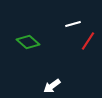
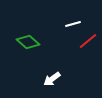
red line: rotated 18 degrees clockwise
white arrow: moved 7 px up
